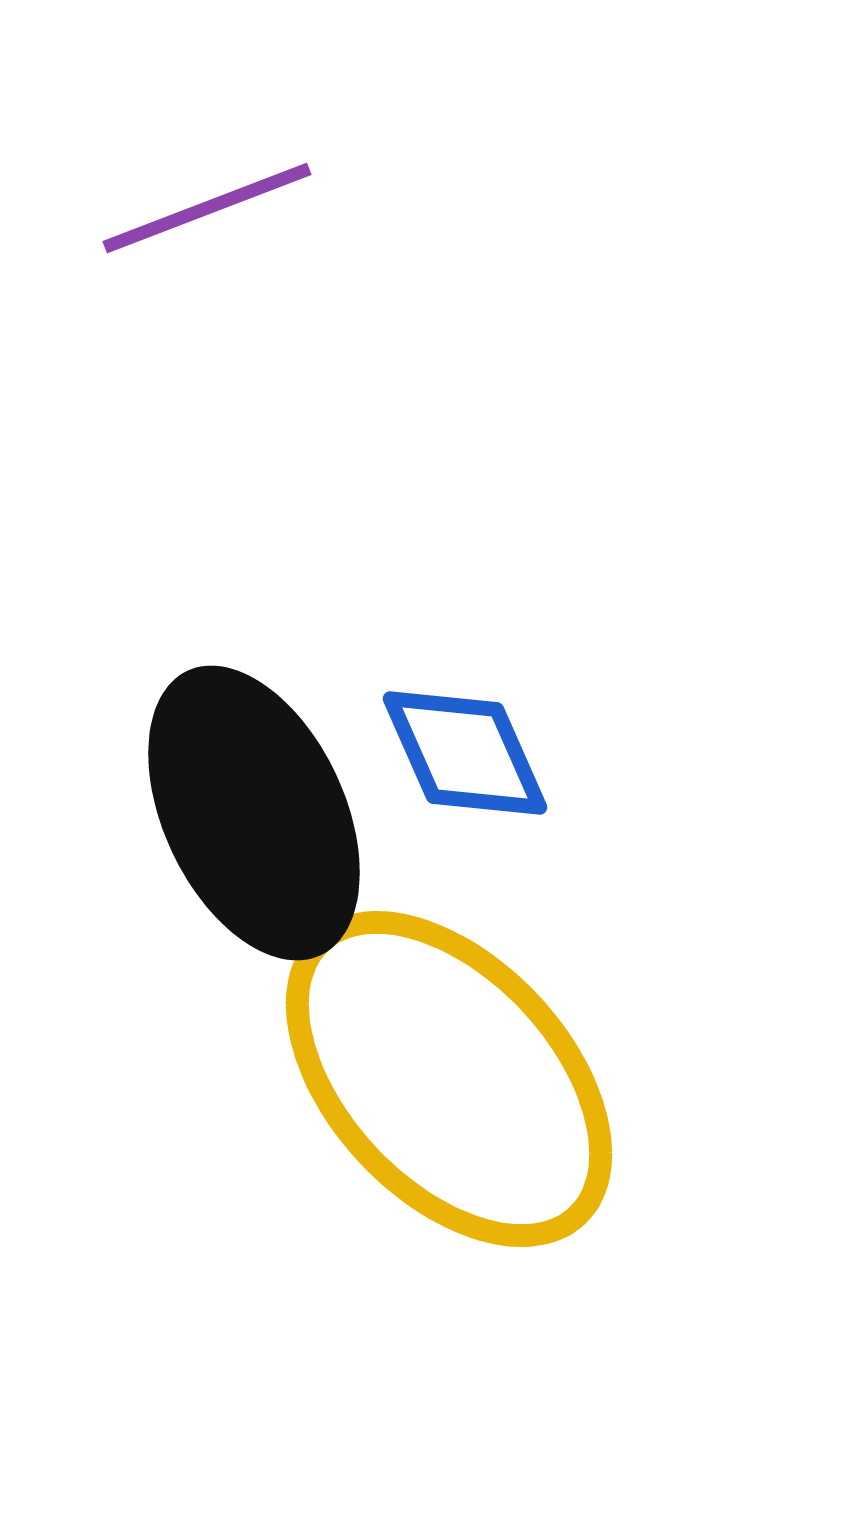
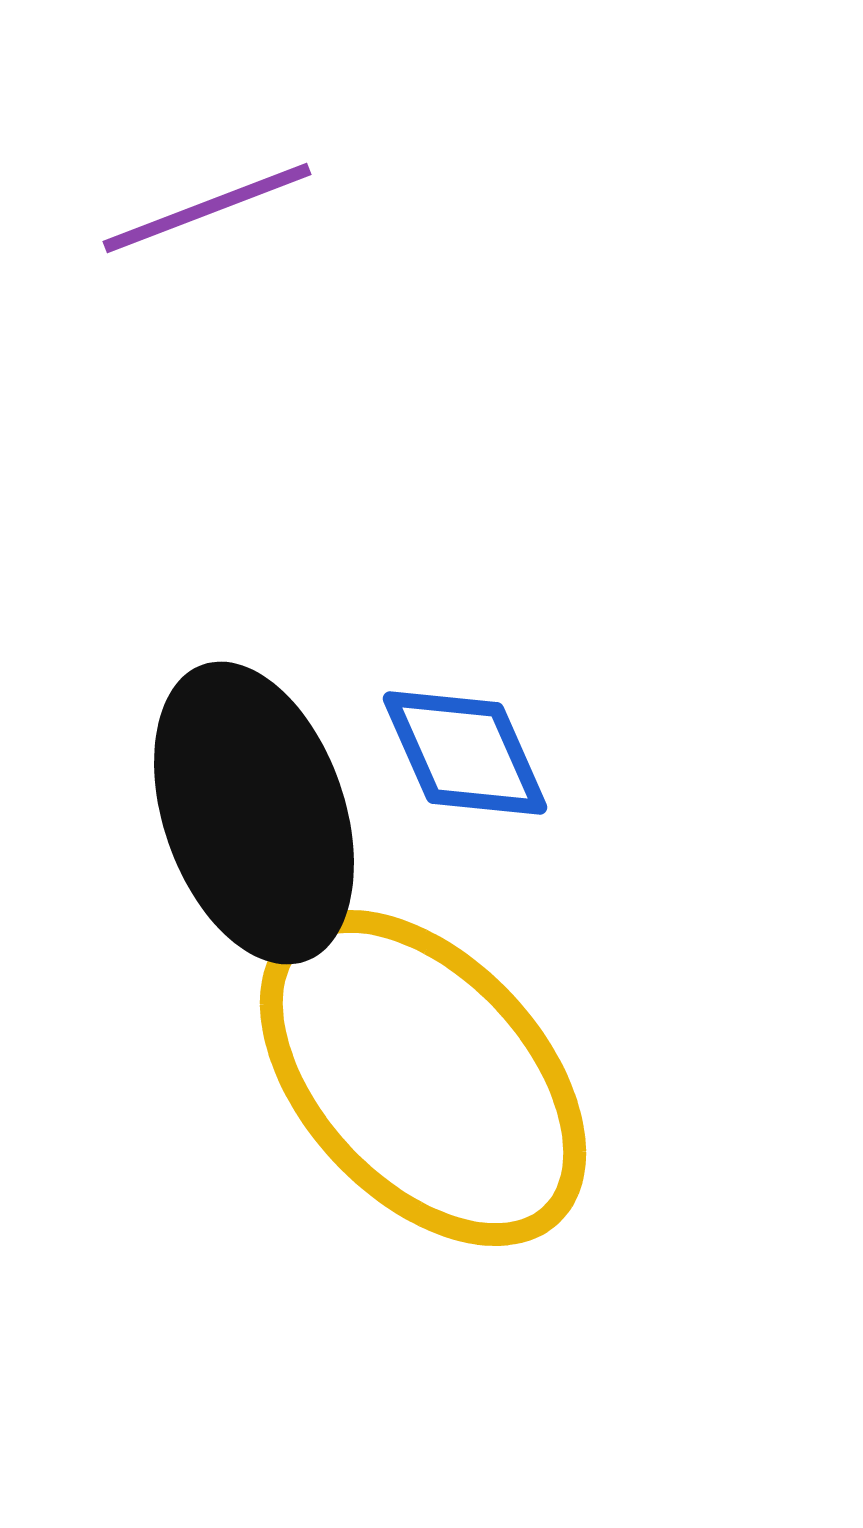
black ellipse: rotated 6 degrees clockwise
yellow ellipse: moved 26 px left, 1 px up
